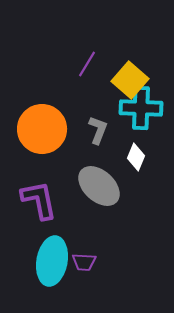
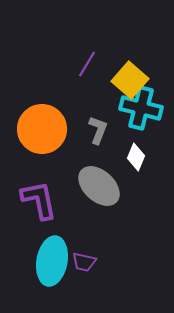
cyan cross: rotated 12 degrees clockwise
purple trapezoid: rotated 10 degrees clockwise
